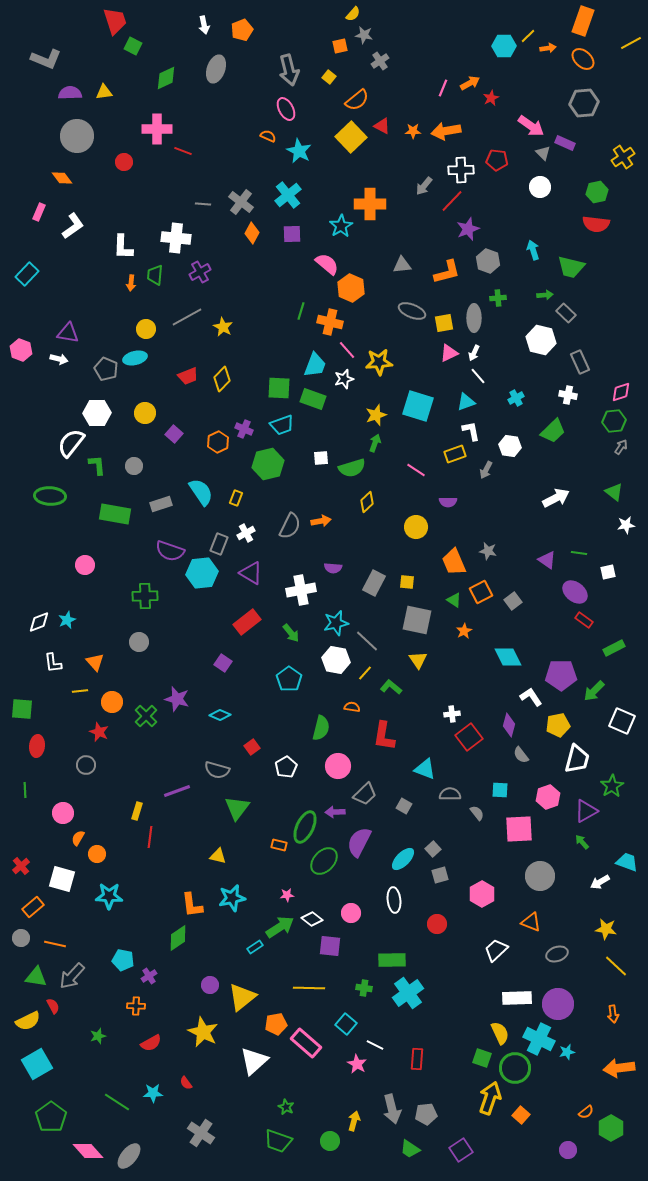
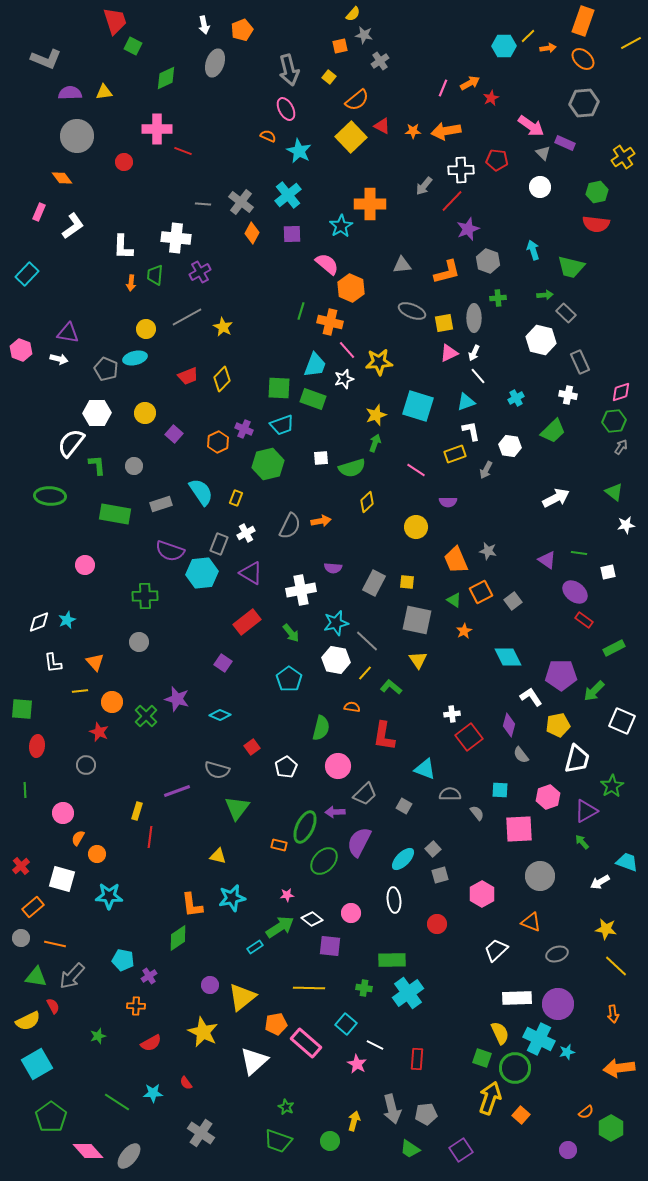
gray ellipse at (216, 69): moved 1 px left, 6 px up
orange trapezoid at (454, 562): moved 2 px right, 2 px up
